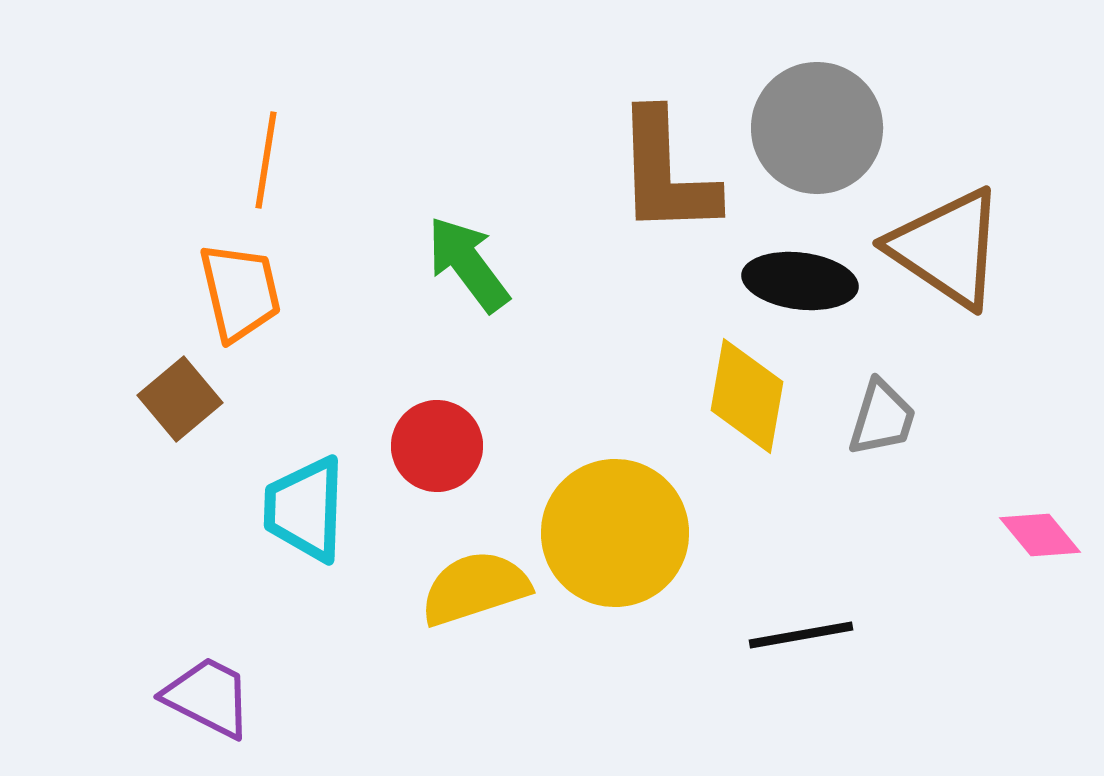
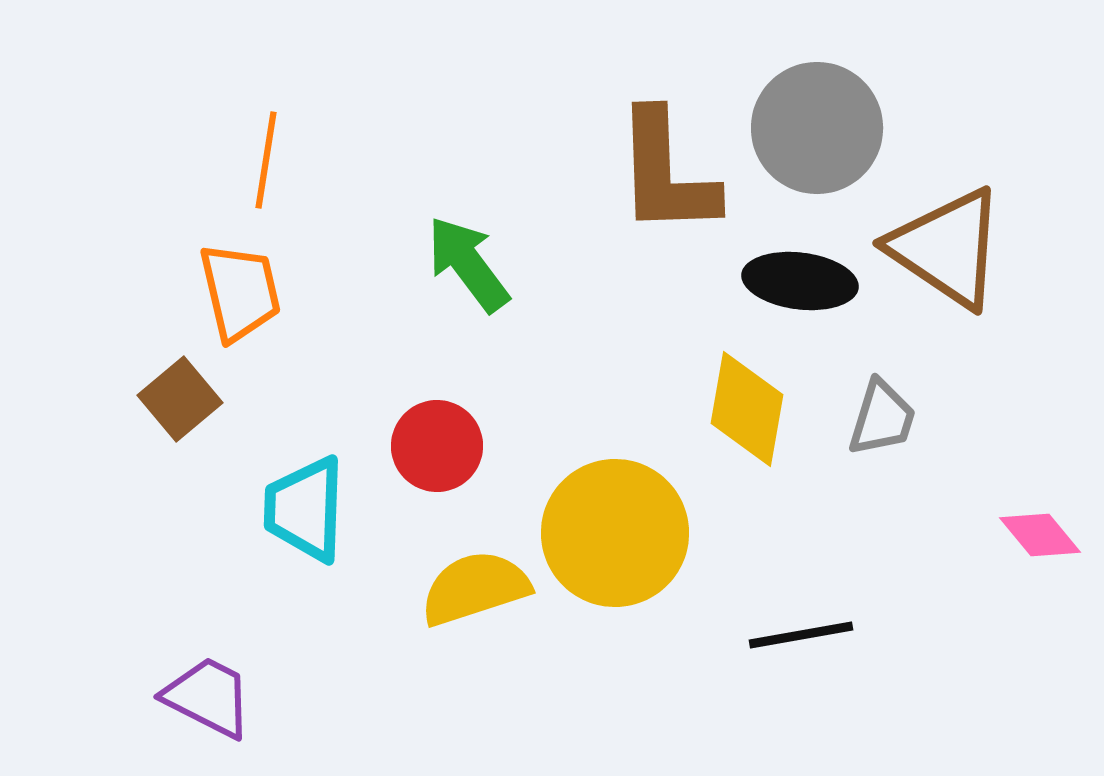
yellow diamond: moved 13 px down
